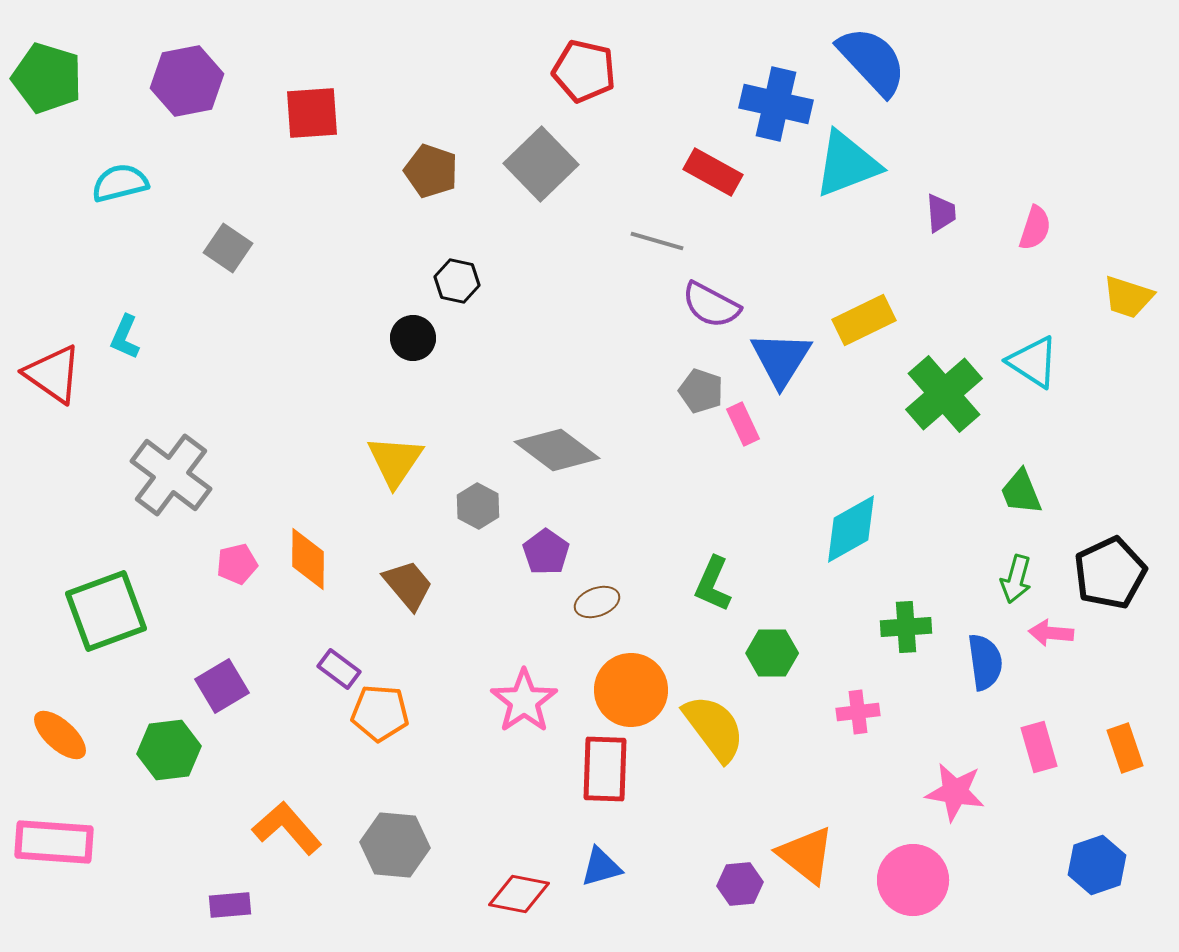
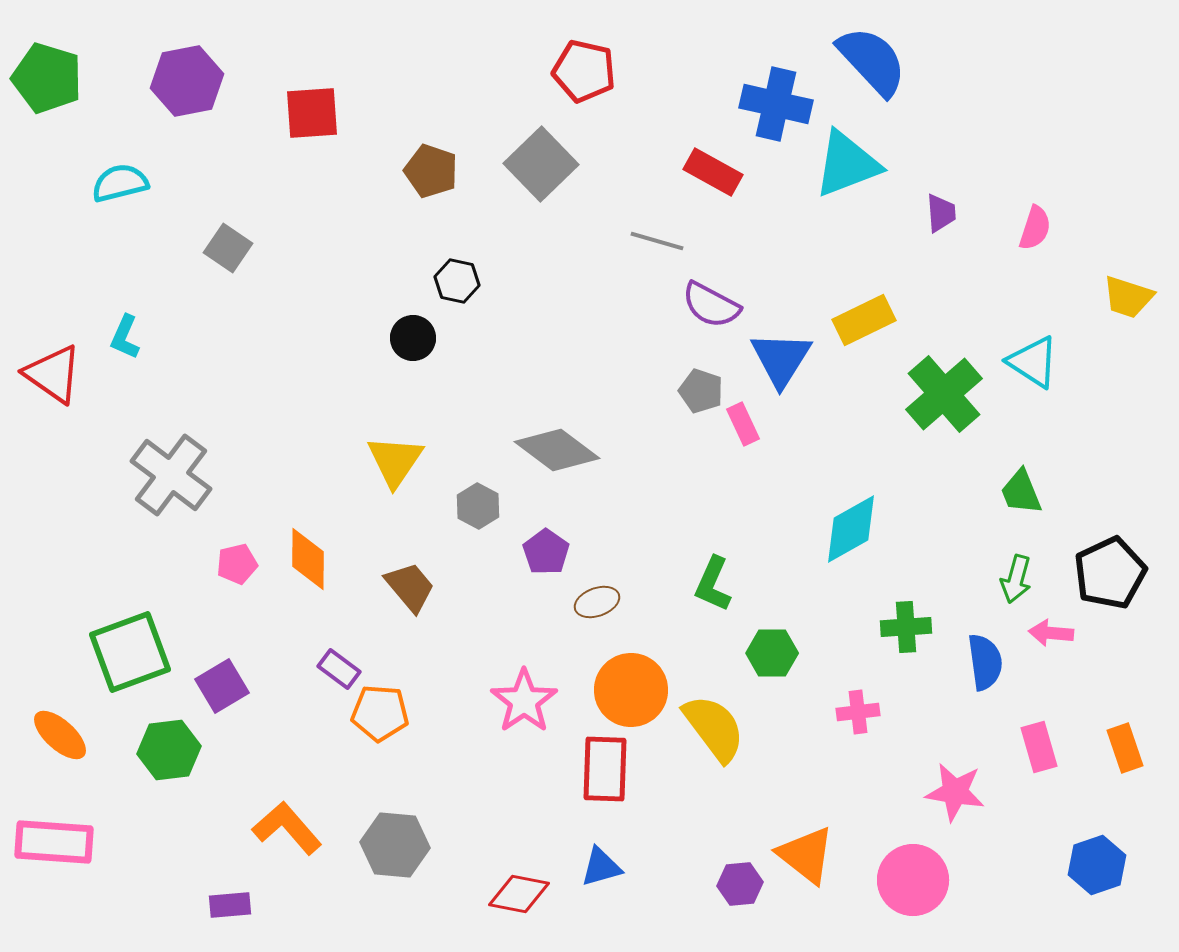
brown trapezoid at (408, 585): moved 2 px right, 2 px down
green square at (106, 611): moved 24 px right, 41 px down
